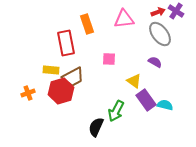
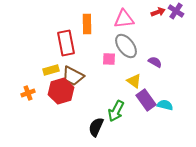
orange rectangle: rotated 18 degrees clockwise
gray ellipse: moved 34 px left, 12 px down
yellow rectangle: rotated 21 degrees counterclockwise
brown trapezoid: moved 1 px up; rotated 55 degrees clockwise
